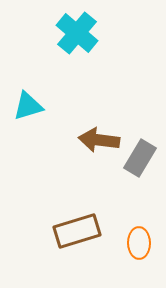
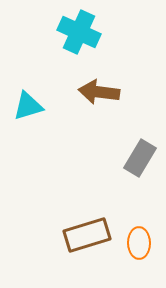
cyan cross: moved 2 px right, 1 px up; rotated 15 degrees counterclockwise
brown arrow: moved 48 px up
brown rectangle: moved 10 px right, 4 px down
